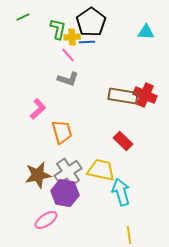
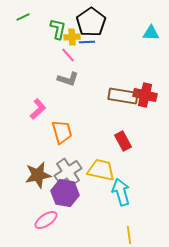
cyan triangle: moved 5 px right, 1 px down
red cross: rotated 10 degrees counterclockwise
red rectangle: rotated 18 degrees clockwise
